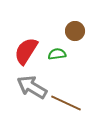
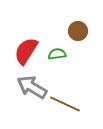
brown circle: moved 3 px right
brown line: moved 1 px left, 1 px down
